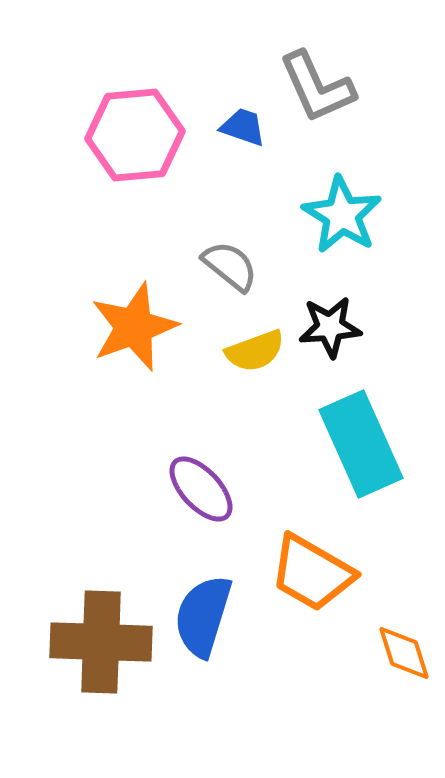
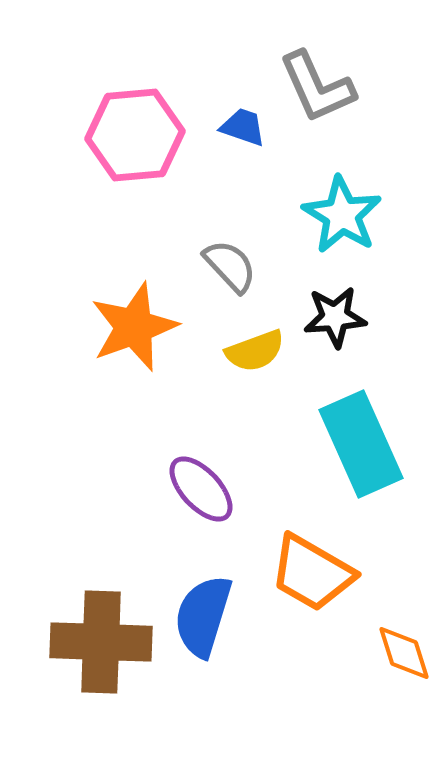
gray semicircle: rotated 8 degrees clockwise
black star: moved 5 px right, 10 px up
